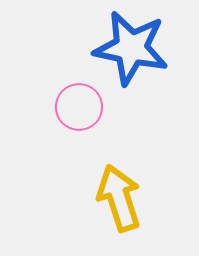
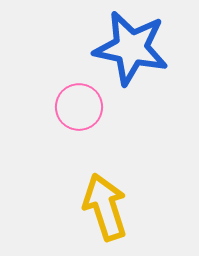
yellow arrow: moved 14 px left, 9 px down
